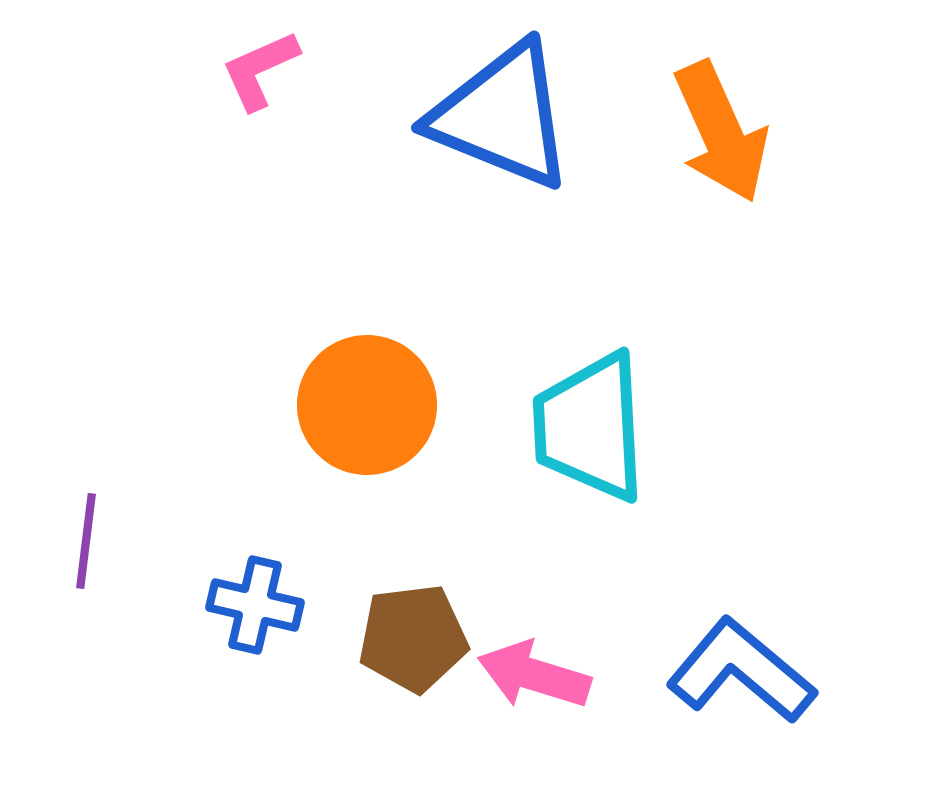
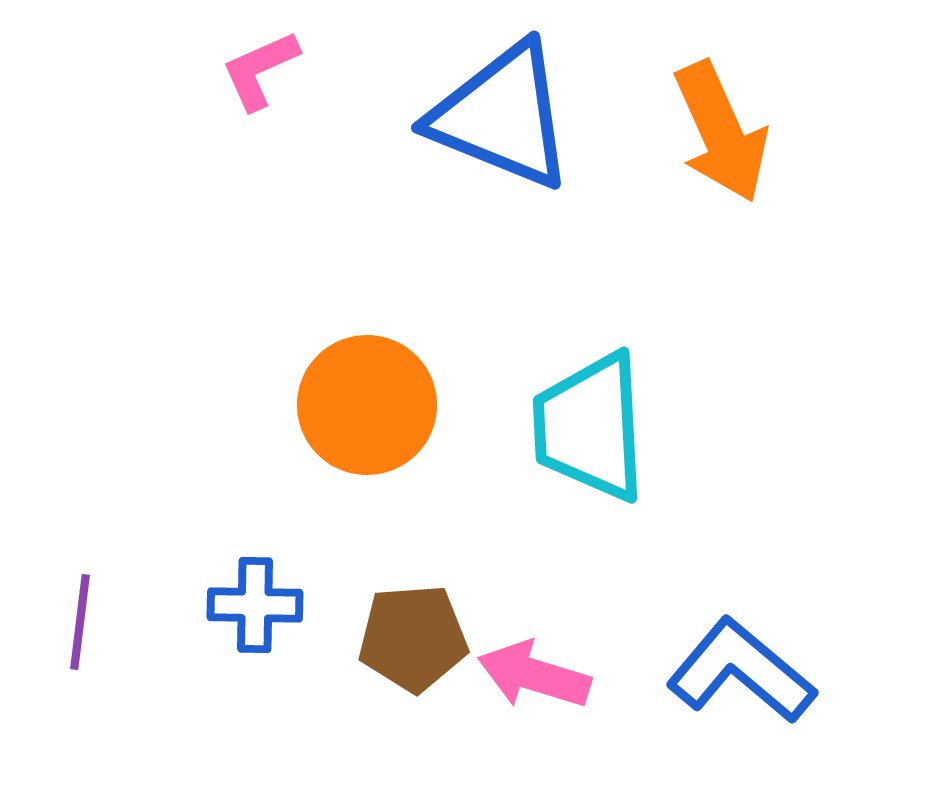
purple line: moved 6 px left, 81 px down
blue cross: rotated 12 degrees counterclockwise
brown pentagon: rotated 3 degrees clockwise
